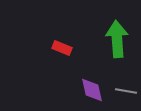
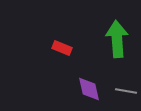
purple diamond: moved 3 px left, 1 px up
